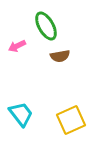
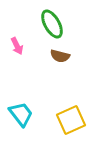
green ellipse: moved 6 px right, 2 px up
pink arrow: rotated 90 degrees counterclockwise
brown semicircle: rotated 24 degrees clockwise
